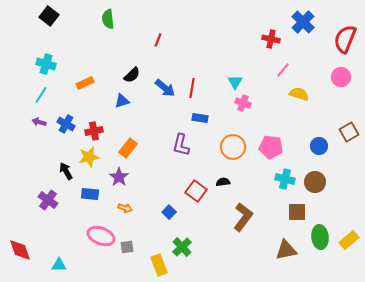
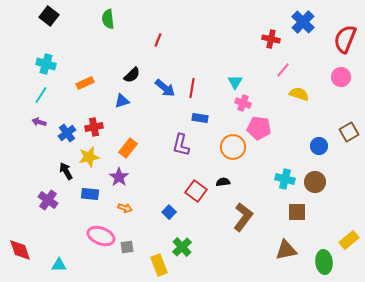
blue cross at (66, 124): moved 1 px right, 9 px down; rotated 24 degrees clockwise
red cross at (94, 131): moved 4 px up
pink pentagon at (271, 147): moved 12 px left, 19 px up
green ellipse at (320, 237): moved 4 px right, 25 px down
